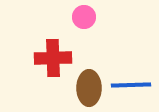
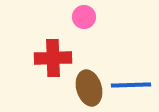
brown ellipse: rotated 16 degrees counterclockwise
